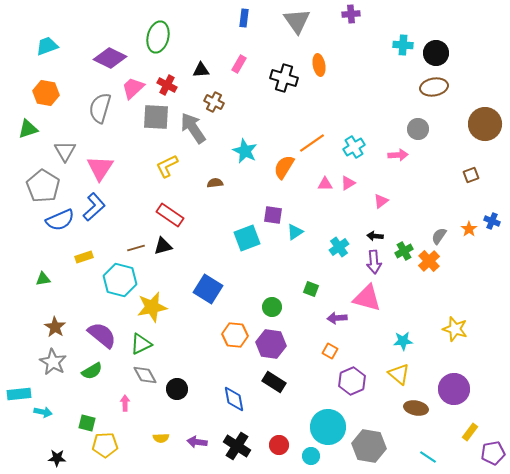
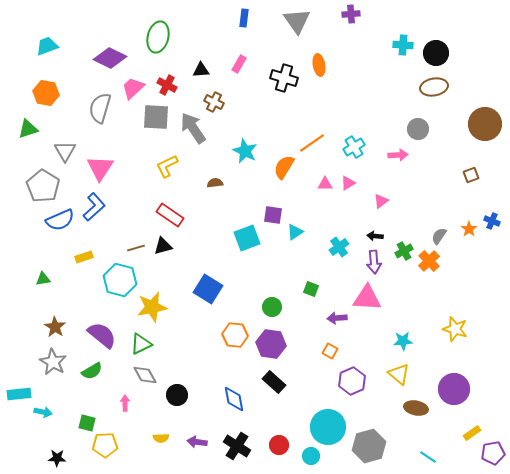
pink triangle at (367, 298): rotated 12 degrees counterclockwise
black rectangle at (274, 382): rotated 10 degrees clockwise
black circle at (177, 389): moved 6 px down
yellow rectangle at (470, 432): moved 2 px right, 1 px down; rotated 18 degrees clockwise
gray hexagon at (369, 446): rotated 24 degrees counterclockwise
